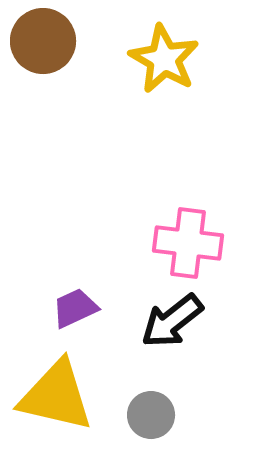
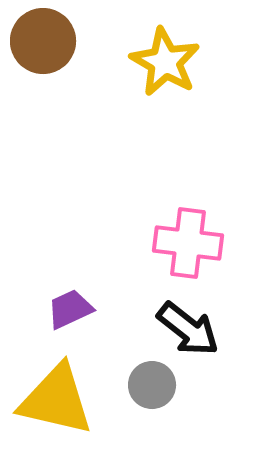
yellow star: moved 1 px right, 3 px down
purple trapezoid: moved 5 px left, 1 px down
black arrow: moved 16 px right, 8 px down; rotated 104 degrees counterclockwise
yellow triangle: moved 4 px down
gray circle: moved 1 px right, 30 px up
